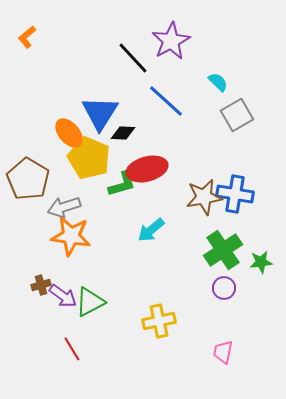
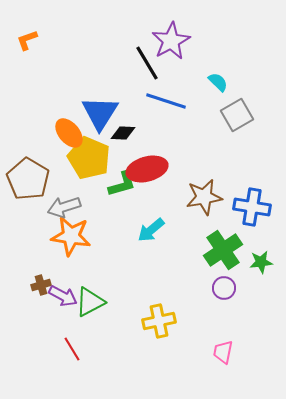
orange L-shape: moved 3 px down; rotated 20 degrees clockwise
black line: moved 14 px right, 5 px down; rotated 12 degrees clockwise
blue line: rotated 24 degrees counterclockwise
blue cross: moved 17 px right, 13 px down
purple arrow: rotated 8 degrees counterclockwise
